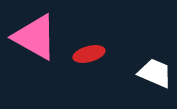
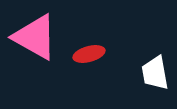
white trapezoid: rotated 123 degrees counterclockwise
